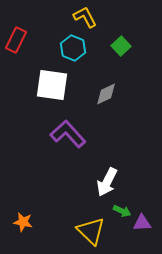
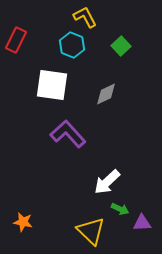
cyan hexagon: moved 1 px left, 3 px up
white arrow: rotated 20 degrees clockwise
green arrow: moved 2 px left, 2 px up
